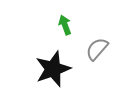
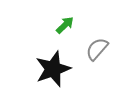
green arrow: rotated 66 degrees clockwise
